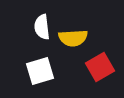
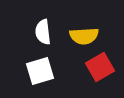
white semicircle: moved 1 px right, 5 px down
yellow semicircle: moved 11 px right, 2 px up
